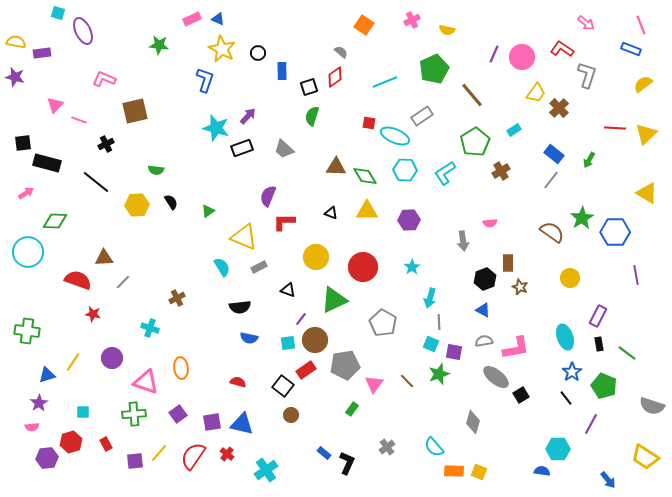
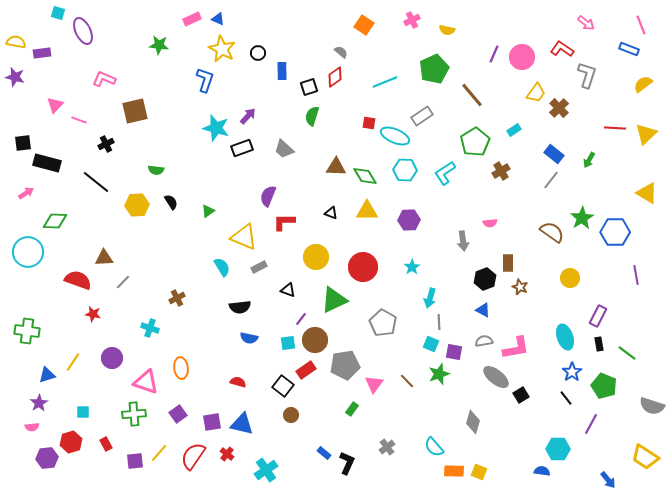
blue rectangle at (631, 49): moved 2 px left
